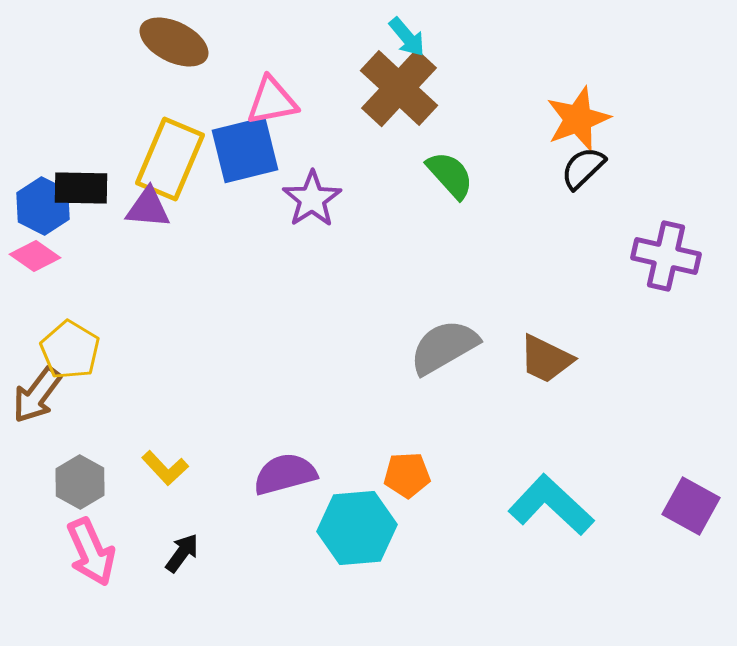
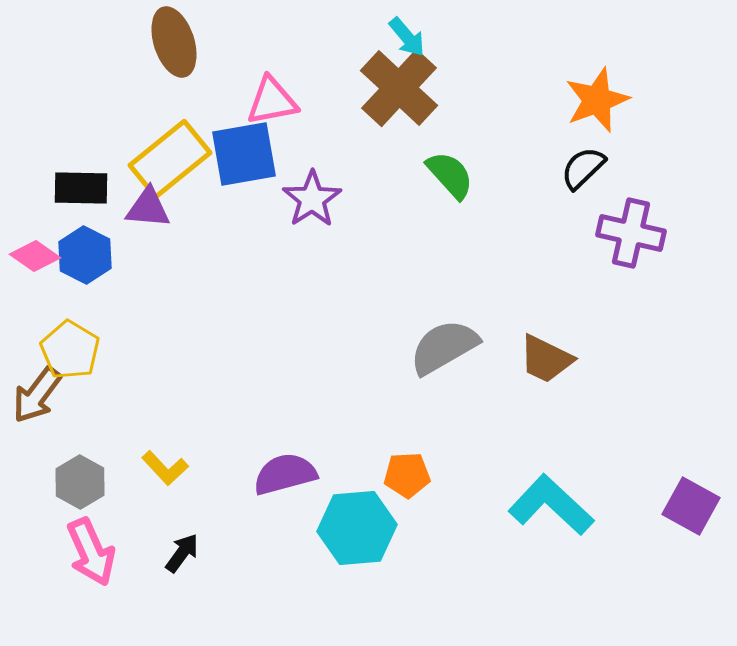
brown ellipse: rotated 46 degrees clockwise
orange star: moved 19 px right, 19 px up
blue square: moved 1 px left, 4 px down; rotated 4 degrees clockwise
yellow rectangle: rotated 28 degrees clockwise
blue hexagon: moved 42 px right, 49 px down
purple cross: moved 35 px left, 23 px up
